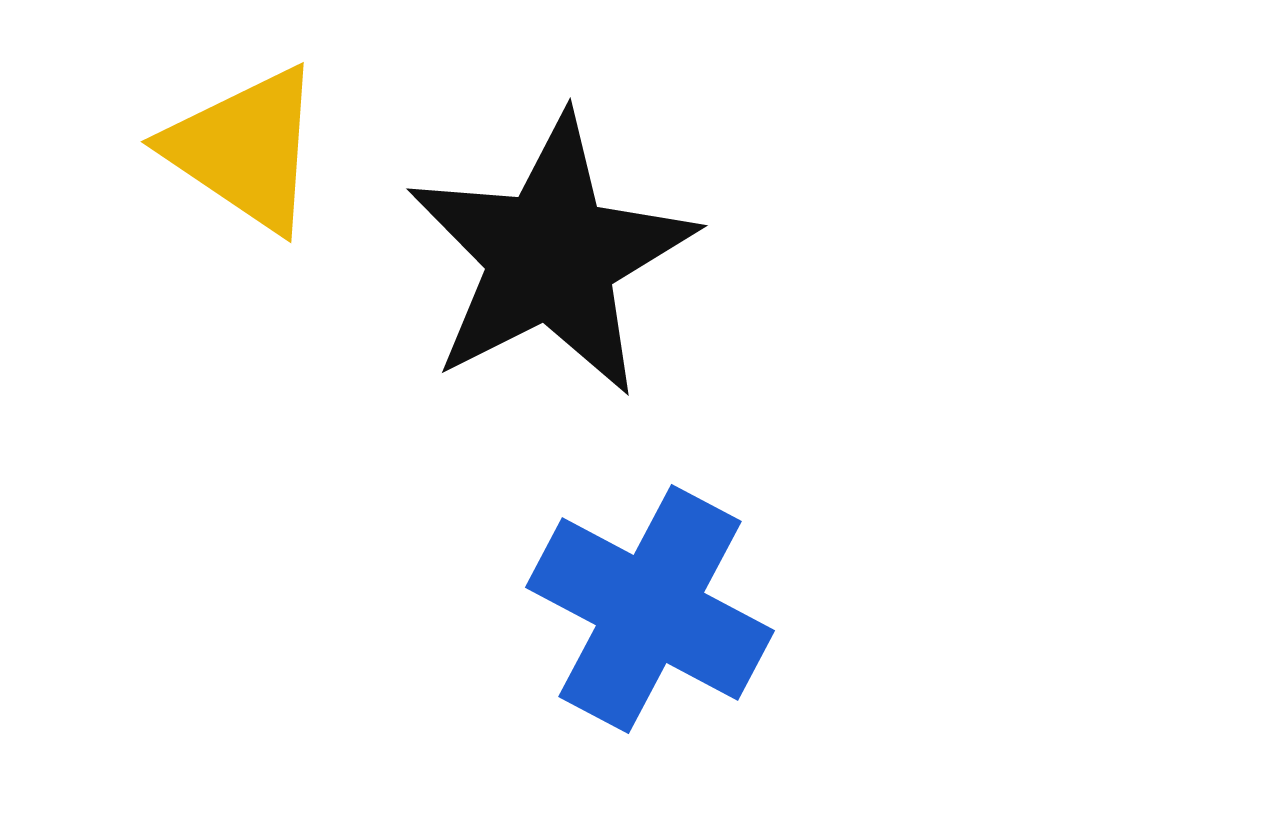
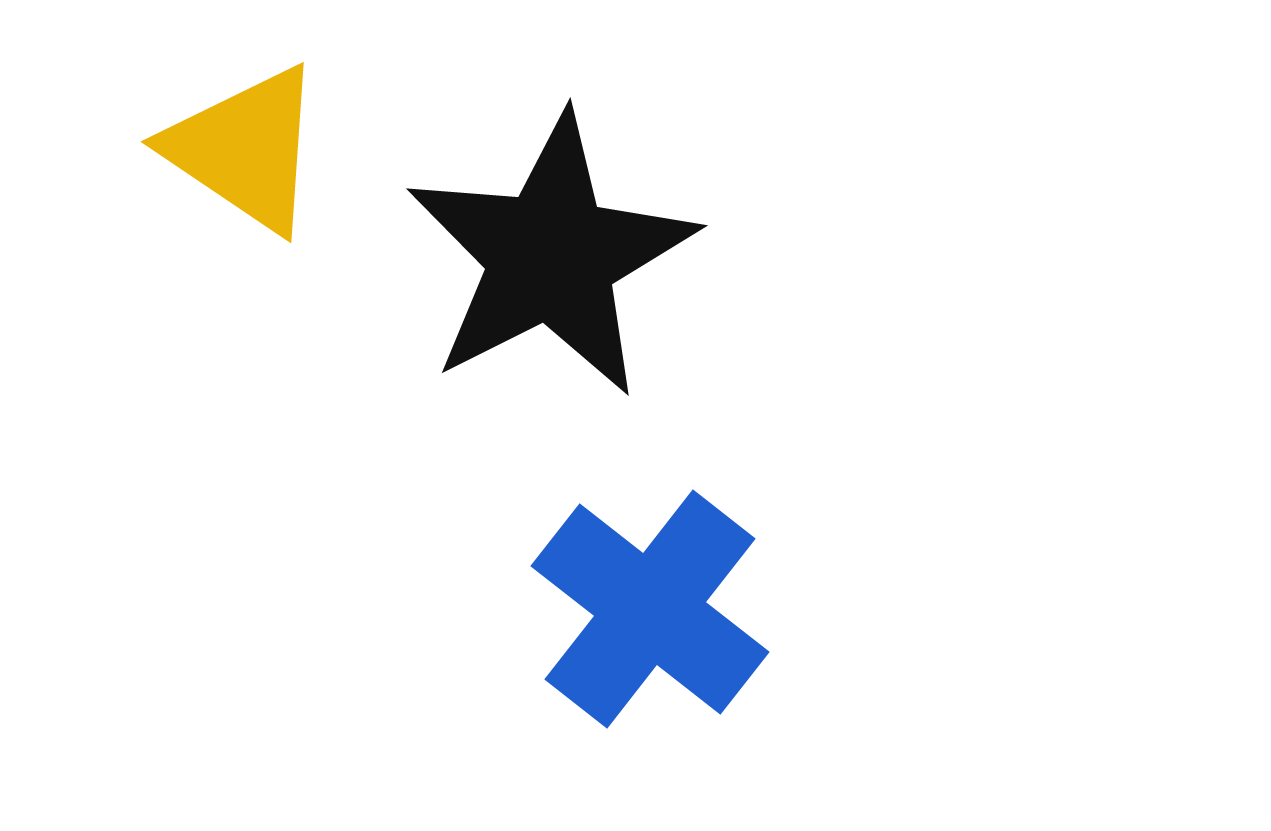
blue cross: rotated 10 degrees clockwise
